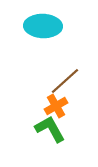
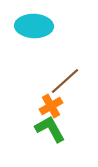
cyan ellipse: moved 9 px left
orange cross: moved 5 px left
